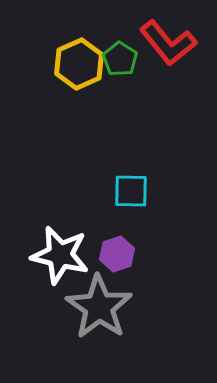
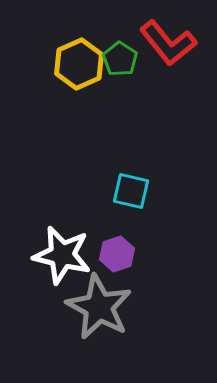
cyan square: rotated 12 degrees clockwise
white star: moved 2 px right
gray star: rotated 6 degrees counterclockwise
